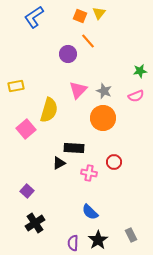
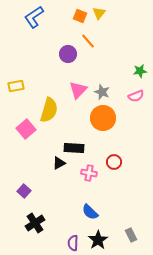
gray star: moved 2 px left, 1 px down
purple square: moved 3 px left
